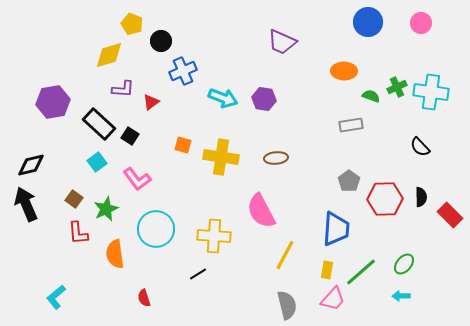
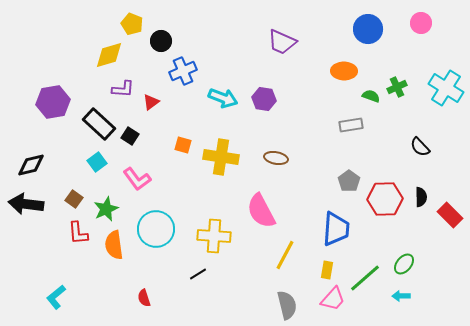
blue circle at (368, 22): moved 7 px down
cyan cross at (431, 92): moved 15 px right, 4 px up; rotated 24 degrees clockwise
brown ellipse at (276, 158): rotated 15 degrees clockwise
black arrow at (26, 204): rotated 60 degrees counterclockwise
orange semicircle at (115, 254): moved 1 px left, 9 px up
green line at (361, 272): moved 4 px right, 6 px down
